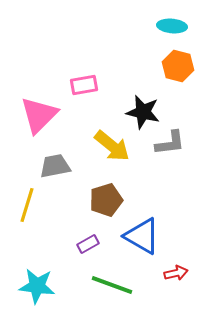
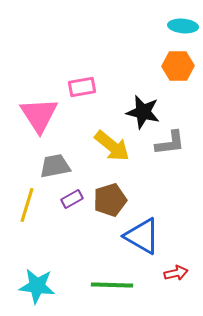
cyan ellipse: moved 11 px right
orange hexagon: rotated 16 degrees counterclockwise
pink rectangle: moved 2 px left, 2 px down
pink triangle: rotated 18 degrees counterclockwise
brown pentagon: moved 4 px right
purple rectangle: moved 16 px left, 45 px up
green line: rotated 18 degrees counterclockwise
